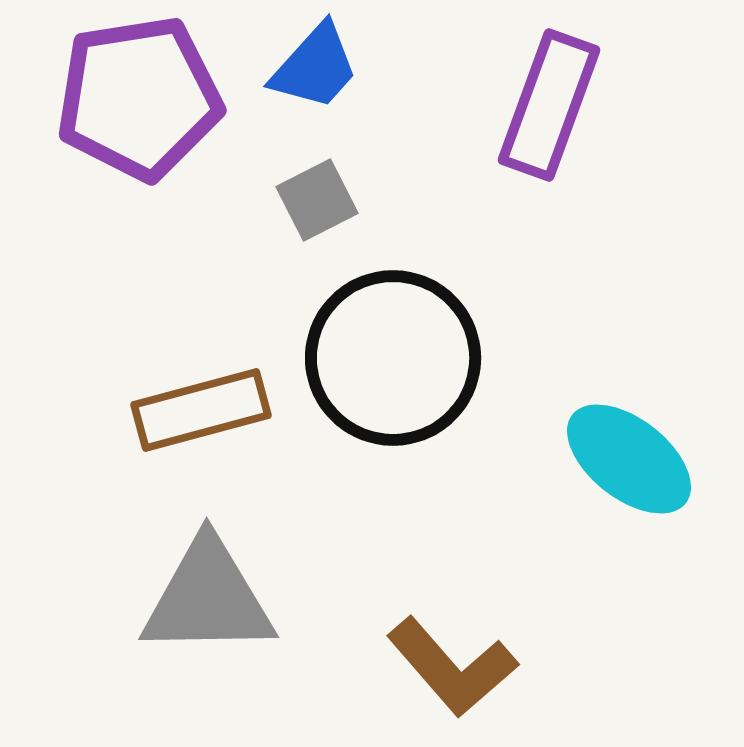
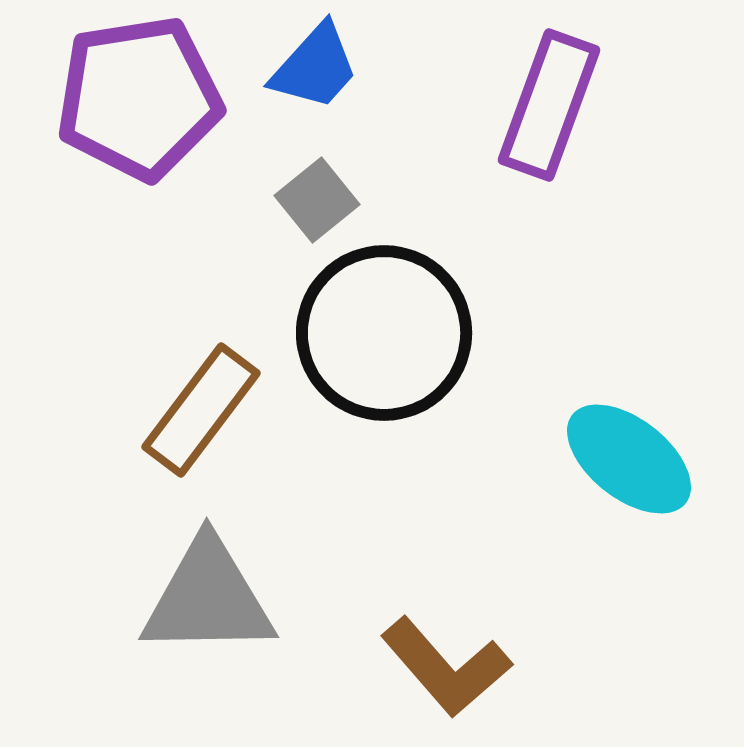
gray square: rotated 12 degrees counterclockwise
black circle: moved 9 px left, 25 px up
brown rectangle: rotated 38 degrees counterclockwise
brown L-shape: moved 6 px left
